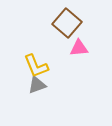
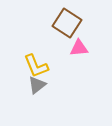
brown square: rotated 8 degrees counterclockwise
gray triangle: rotated 18 degrees counterclockwise
